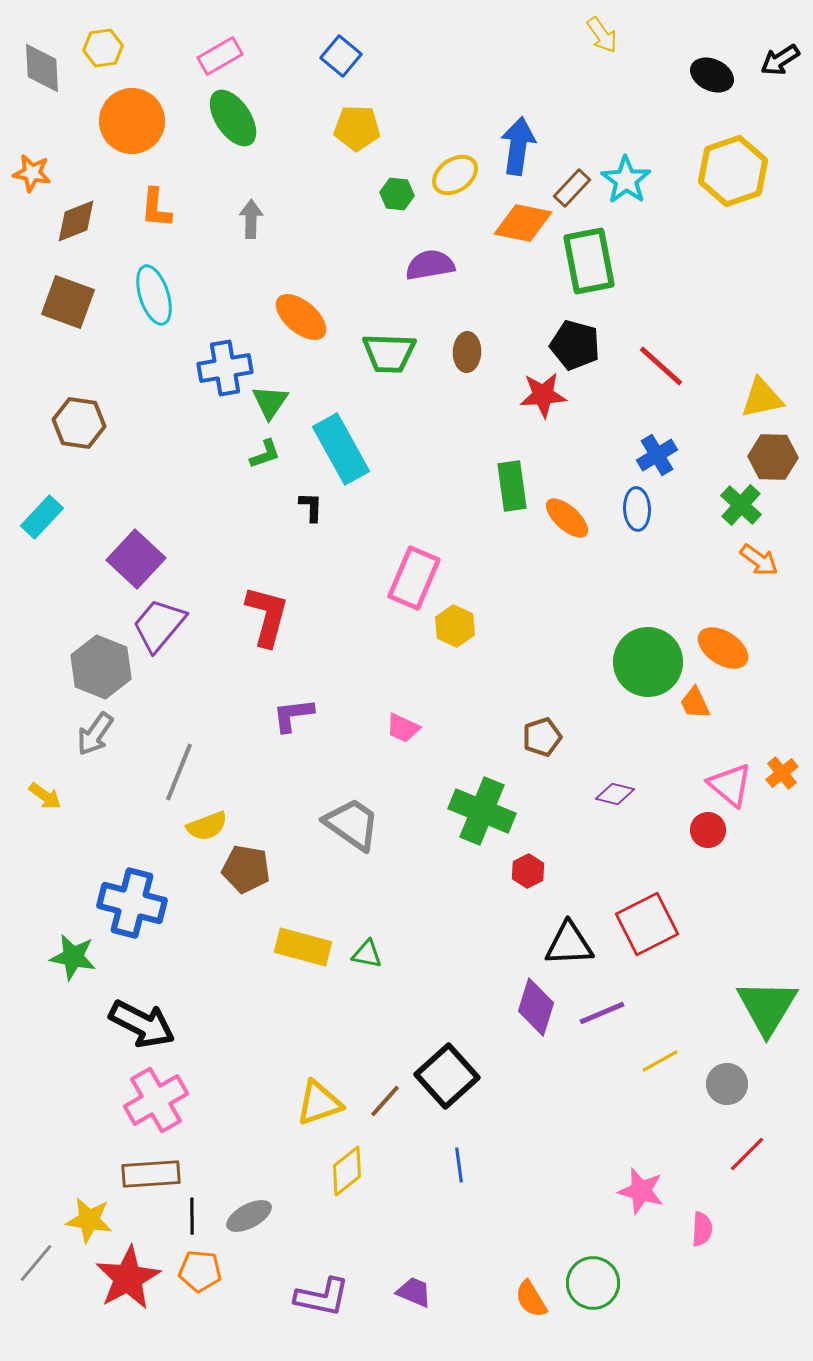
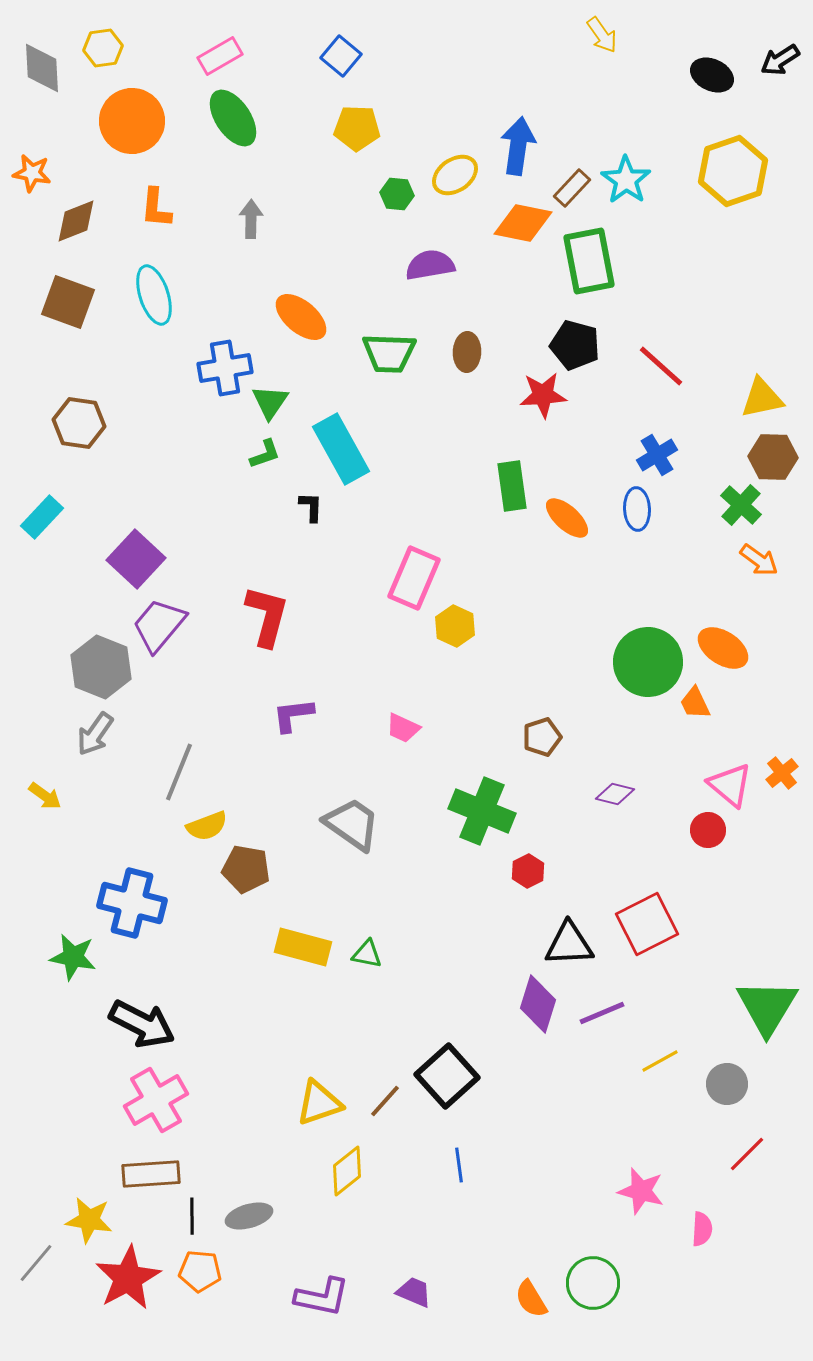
purple diamond at (536, 1007): moved 2 px right, 3 px up
gray ellipse at (249, 1216): rotated 12 degrees clockwise
